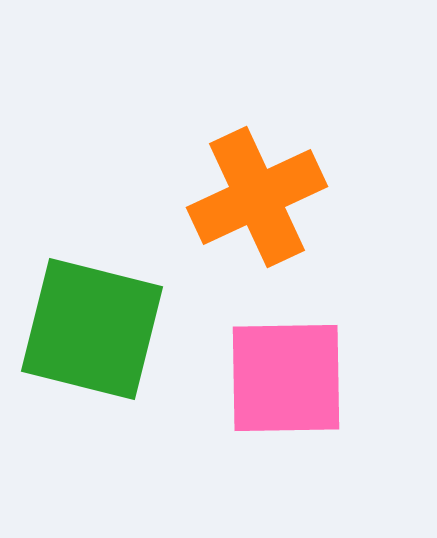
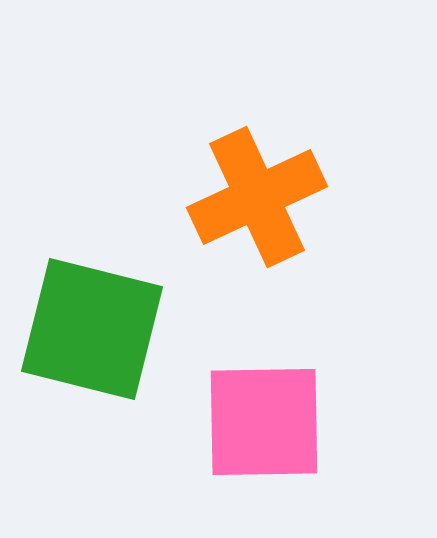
pink square: moved 22 px left, 44 px down
